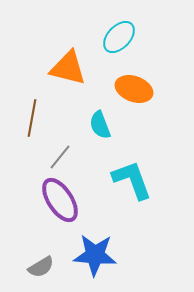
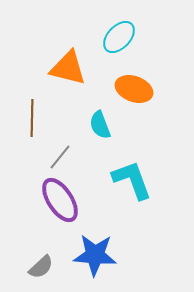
brown line: rotated 9 degrees counterclockwise
gray semicircle: rotated 12 degrees counterclockwise
